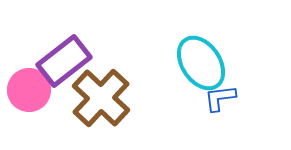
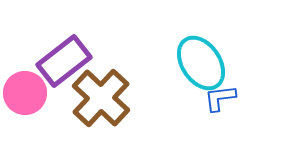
pink circle: moved 4 px left, 3 px down
